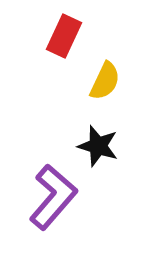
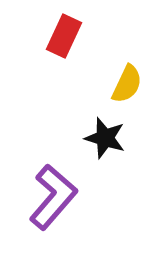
yellow semicircle: moved 22 px right, 3 px down
black star: moved 7 px right, 8 px up
